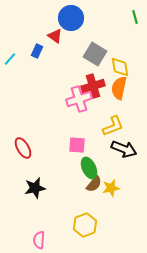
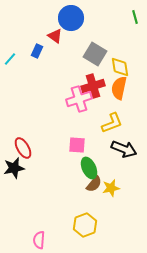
yellow L-shape: moved 1 px left, 3 px up
black star: moved 21 px left, 20 px up
